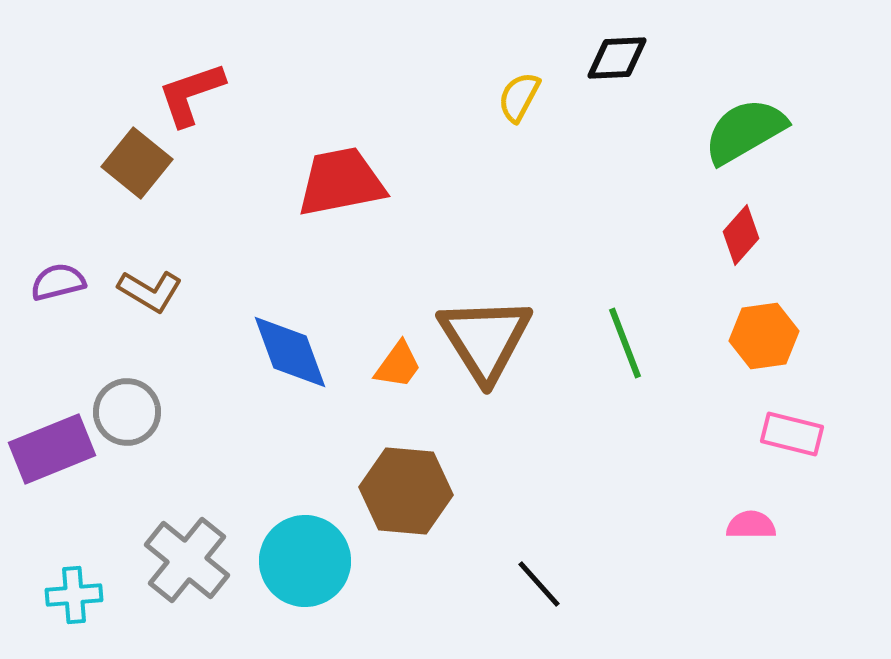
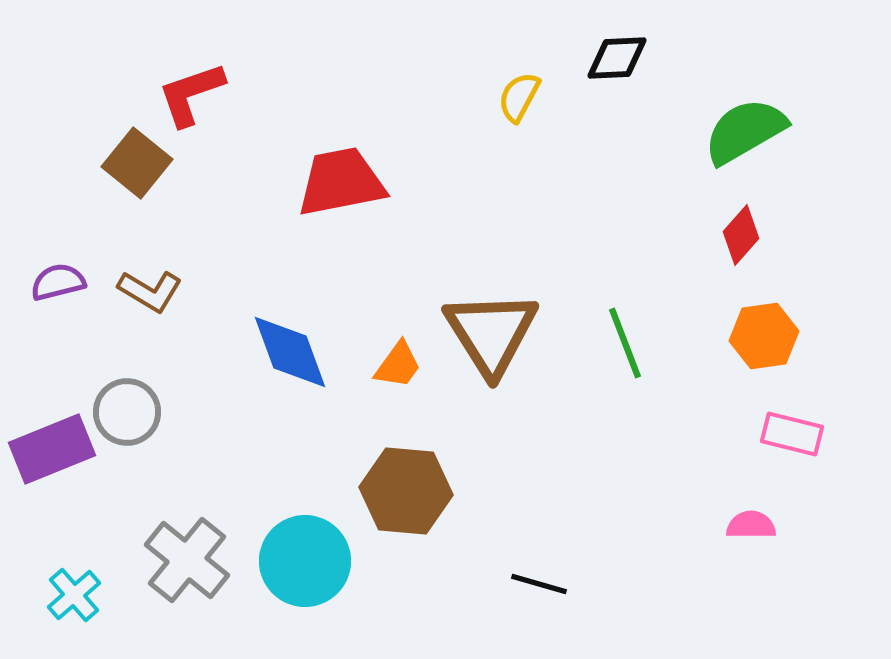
brown triangle: moved 6 px right, 6 px up
black line: rotated 32 degrees counterclockwise
cyan cross: rotated 36 degrees counterclockwise
